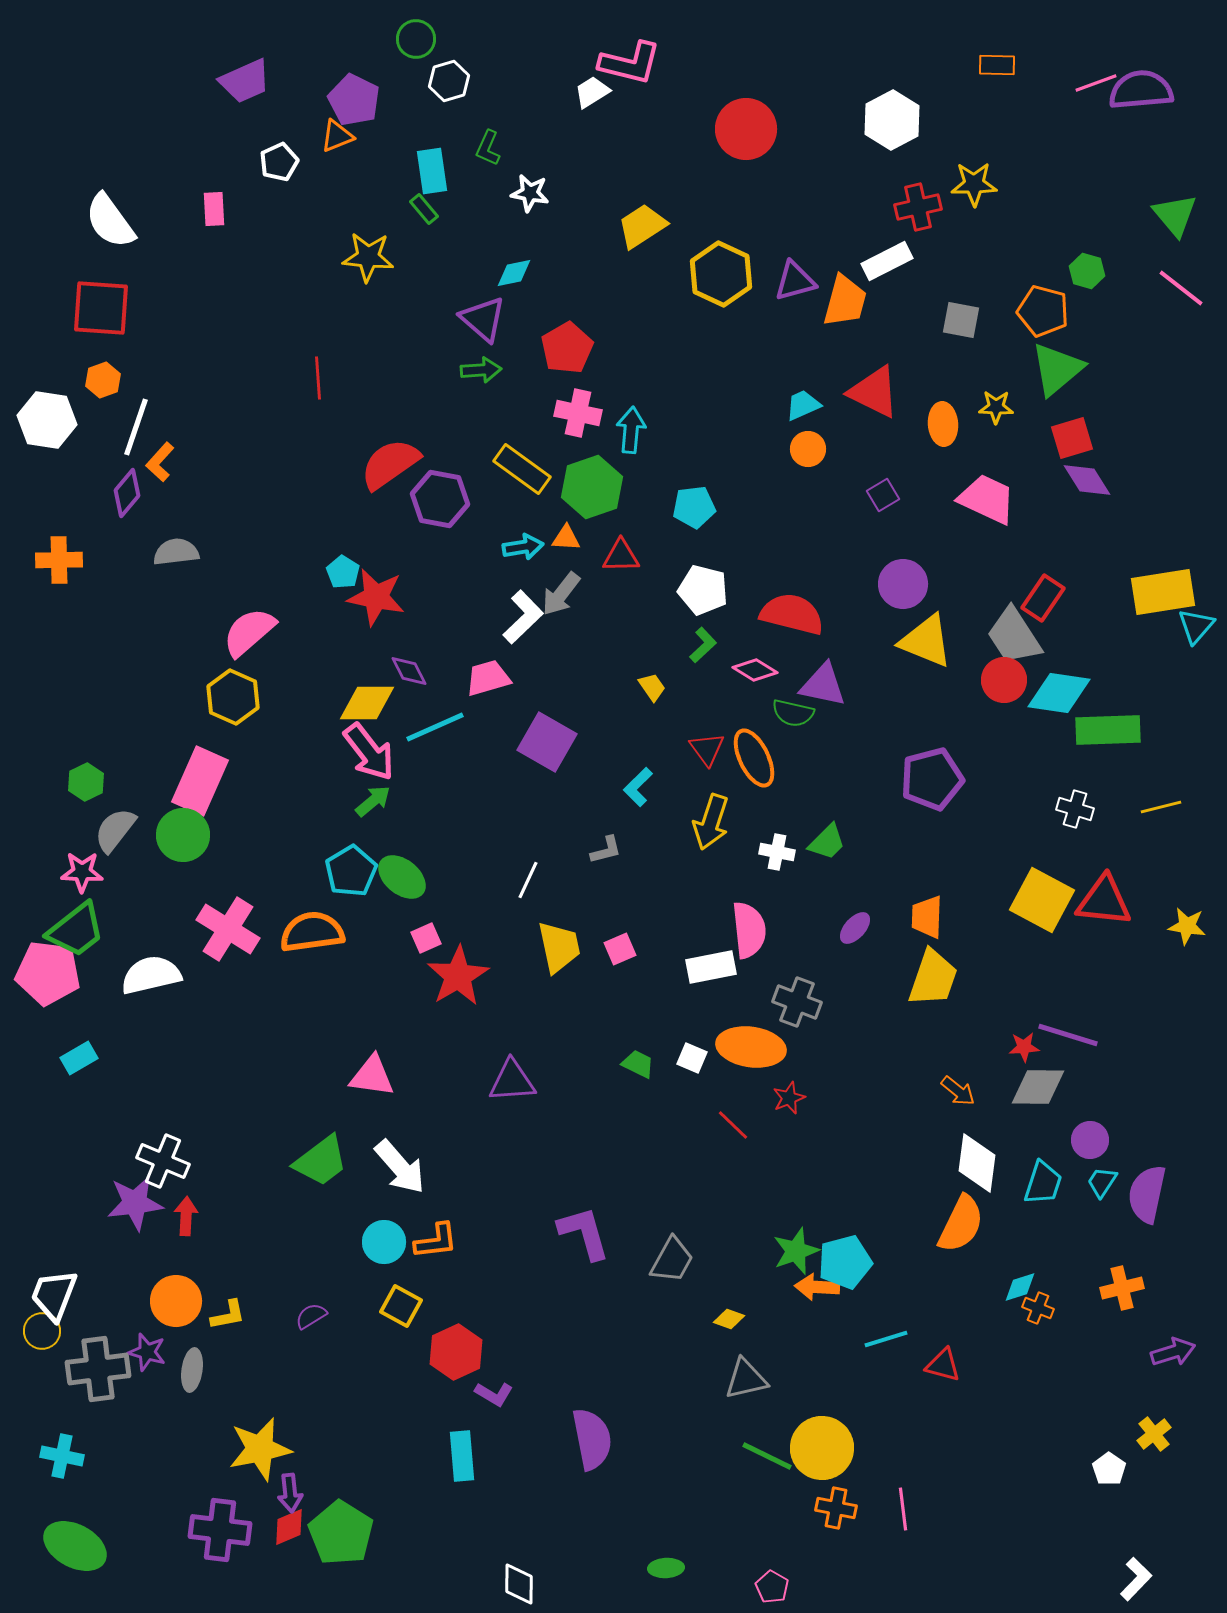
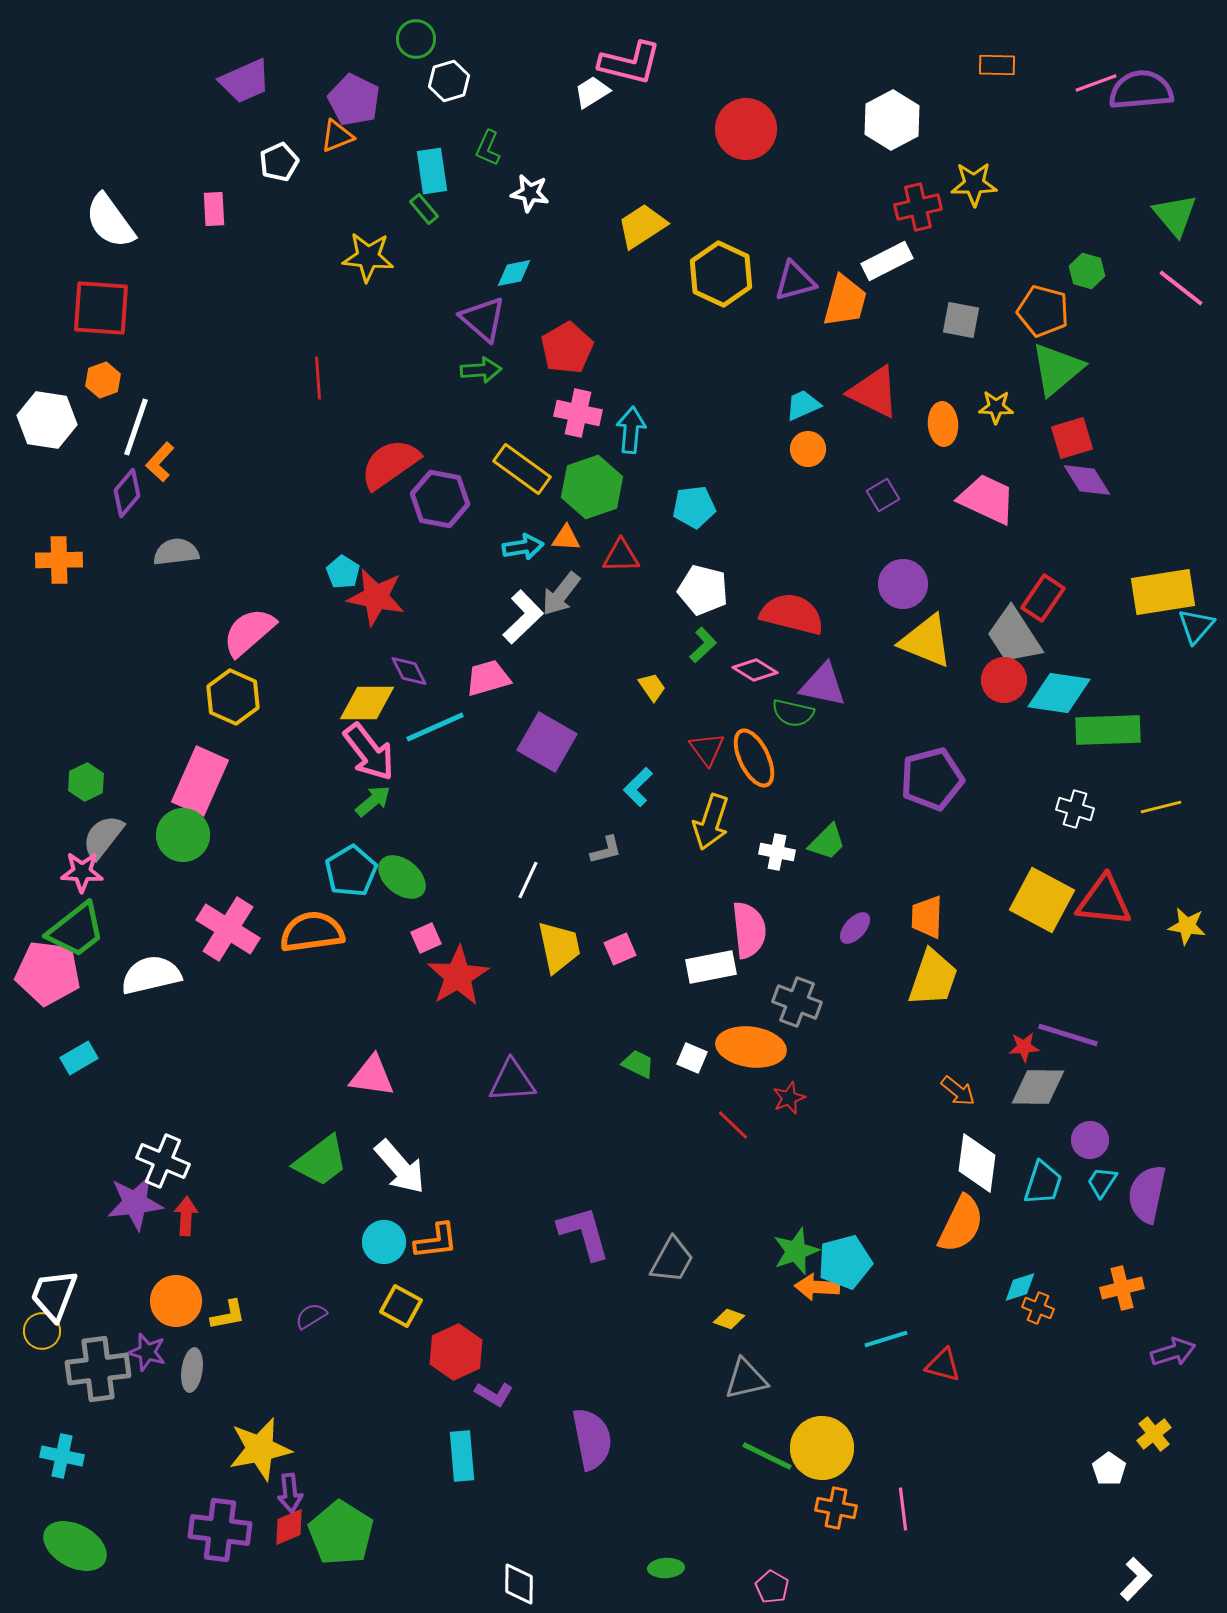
gray semicircle at (115, 830): moved 12 px left, 7 px down
